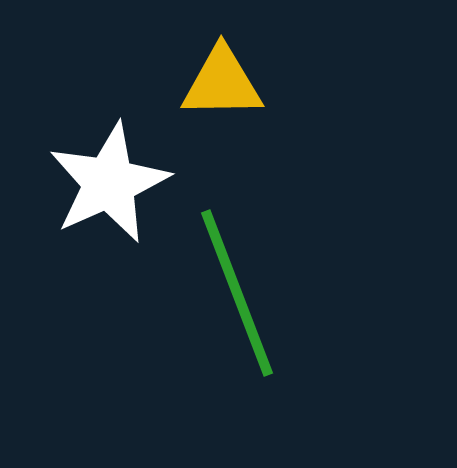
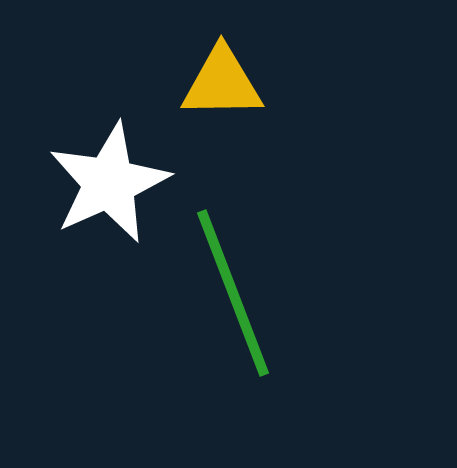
green line: moved 4 px left
